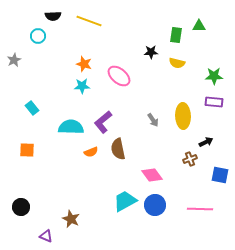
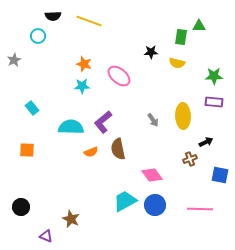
green rectangle: moved 5 px right, 2 px down
